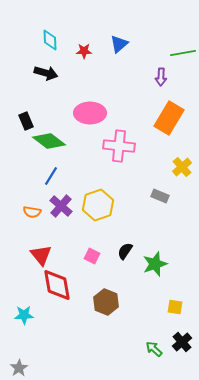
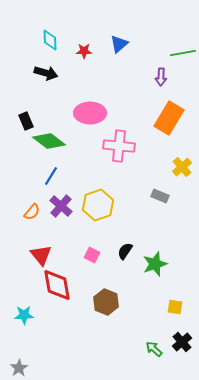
orange semicircle: rotated 60 degrees counterclockwise
pink square: moved 1 px up
